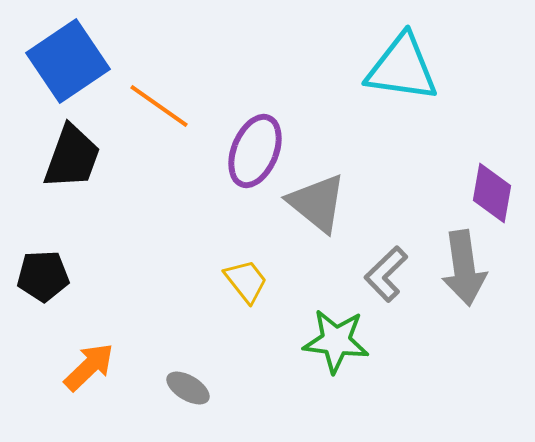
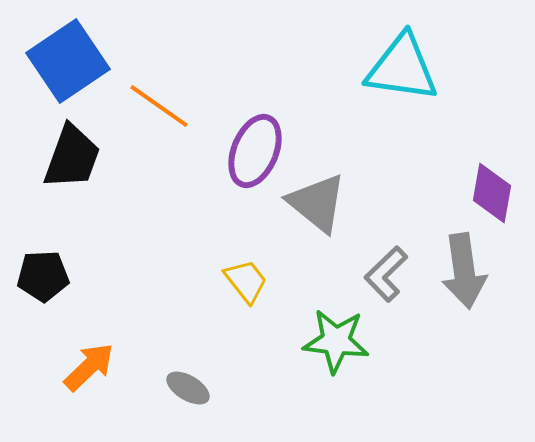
gray arrow: moved 3 px down
